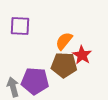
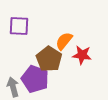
purple square: moved 1 px left
red star: rotated 24 degrees counterclockwise
brown pentagon: moved 15 px left, 6 px up; rotated 30 degrees clockwise
purple pentagon: moved 2 px up; rotated 16 degrees clockwise
